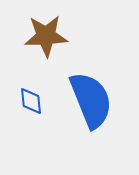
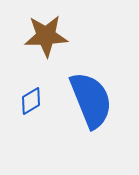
blue diamond: rotated 64 degrees clockwise
